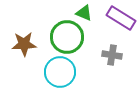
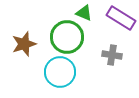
brown star: rotated 15 degrees counterclockwise
